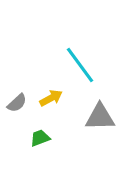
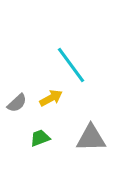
cyan line: moved 9 px left
gray triangle: moved 9 px left, 21 px down
